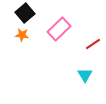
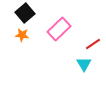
cyan triangle: moved 1 px left, 11 px up
